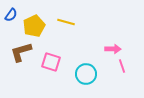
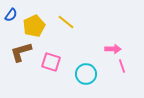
yellow line: rotated 24 degrees clockwise
